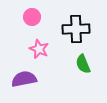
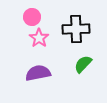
pink star: moved 11 px up; rotated 12 degrees clockwise
green semicircle: rotated 66 degrees clockwise
purple semicircle: moved 14 px right, 6 px up
